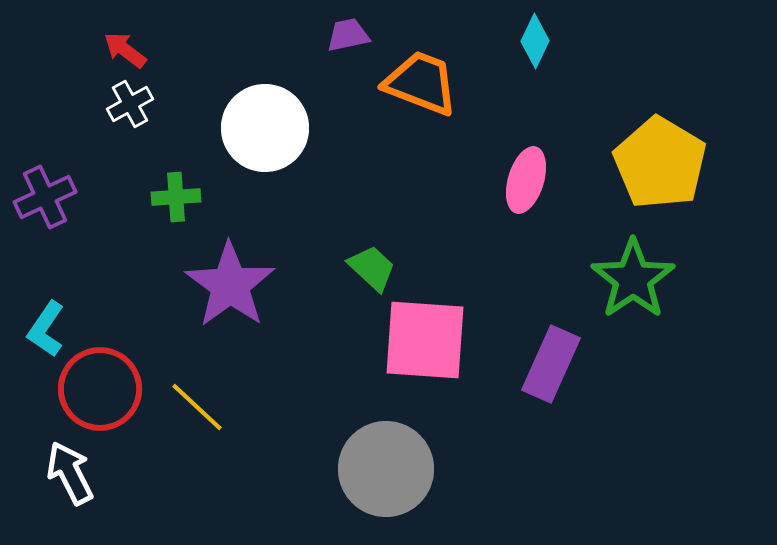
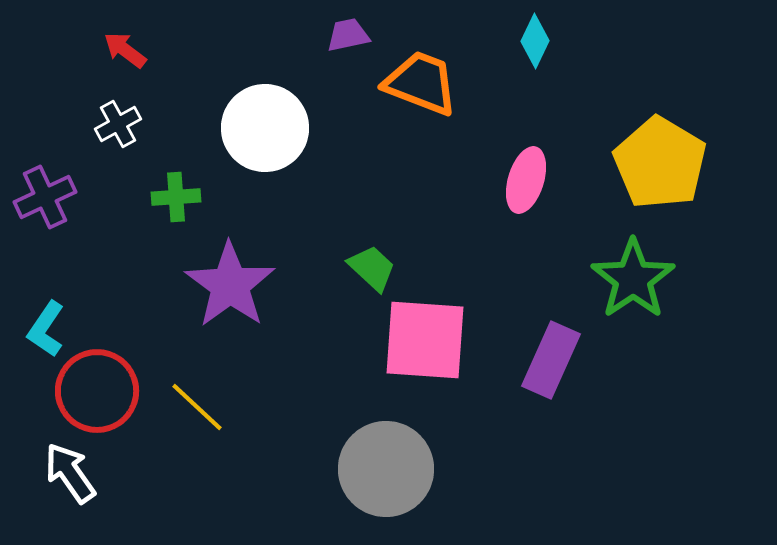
white cross: moved 12 px left, 20 px down
purple rectangle: moved 4 px up
red circle: moved 3 px left, 2 px down
white arrow: rotated 8 degrees counterclockwise
